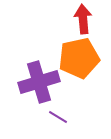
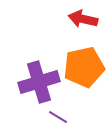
red arrow: rotated 72 degrees counterclockwise
orange pentagon: moved 5 px right, 9 px down
